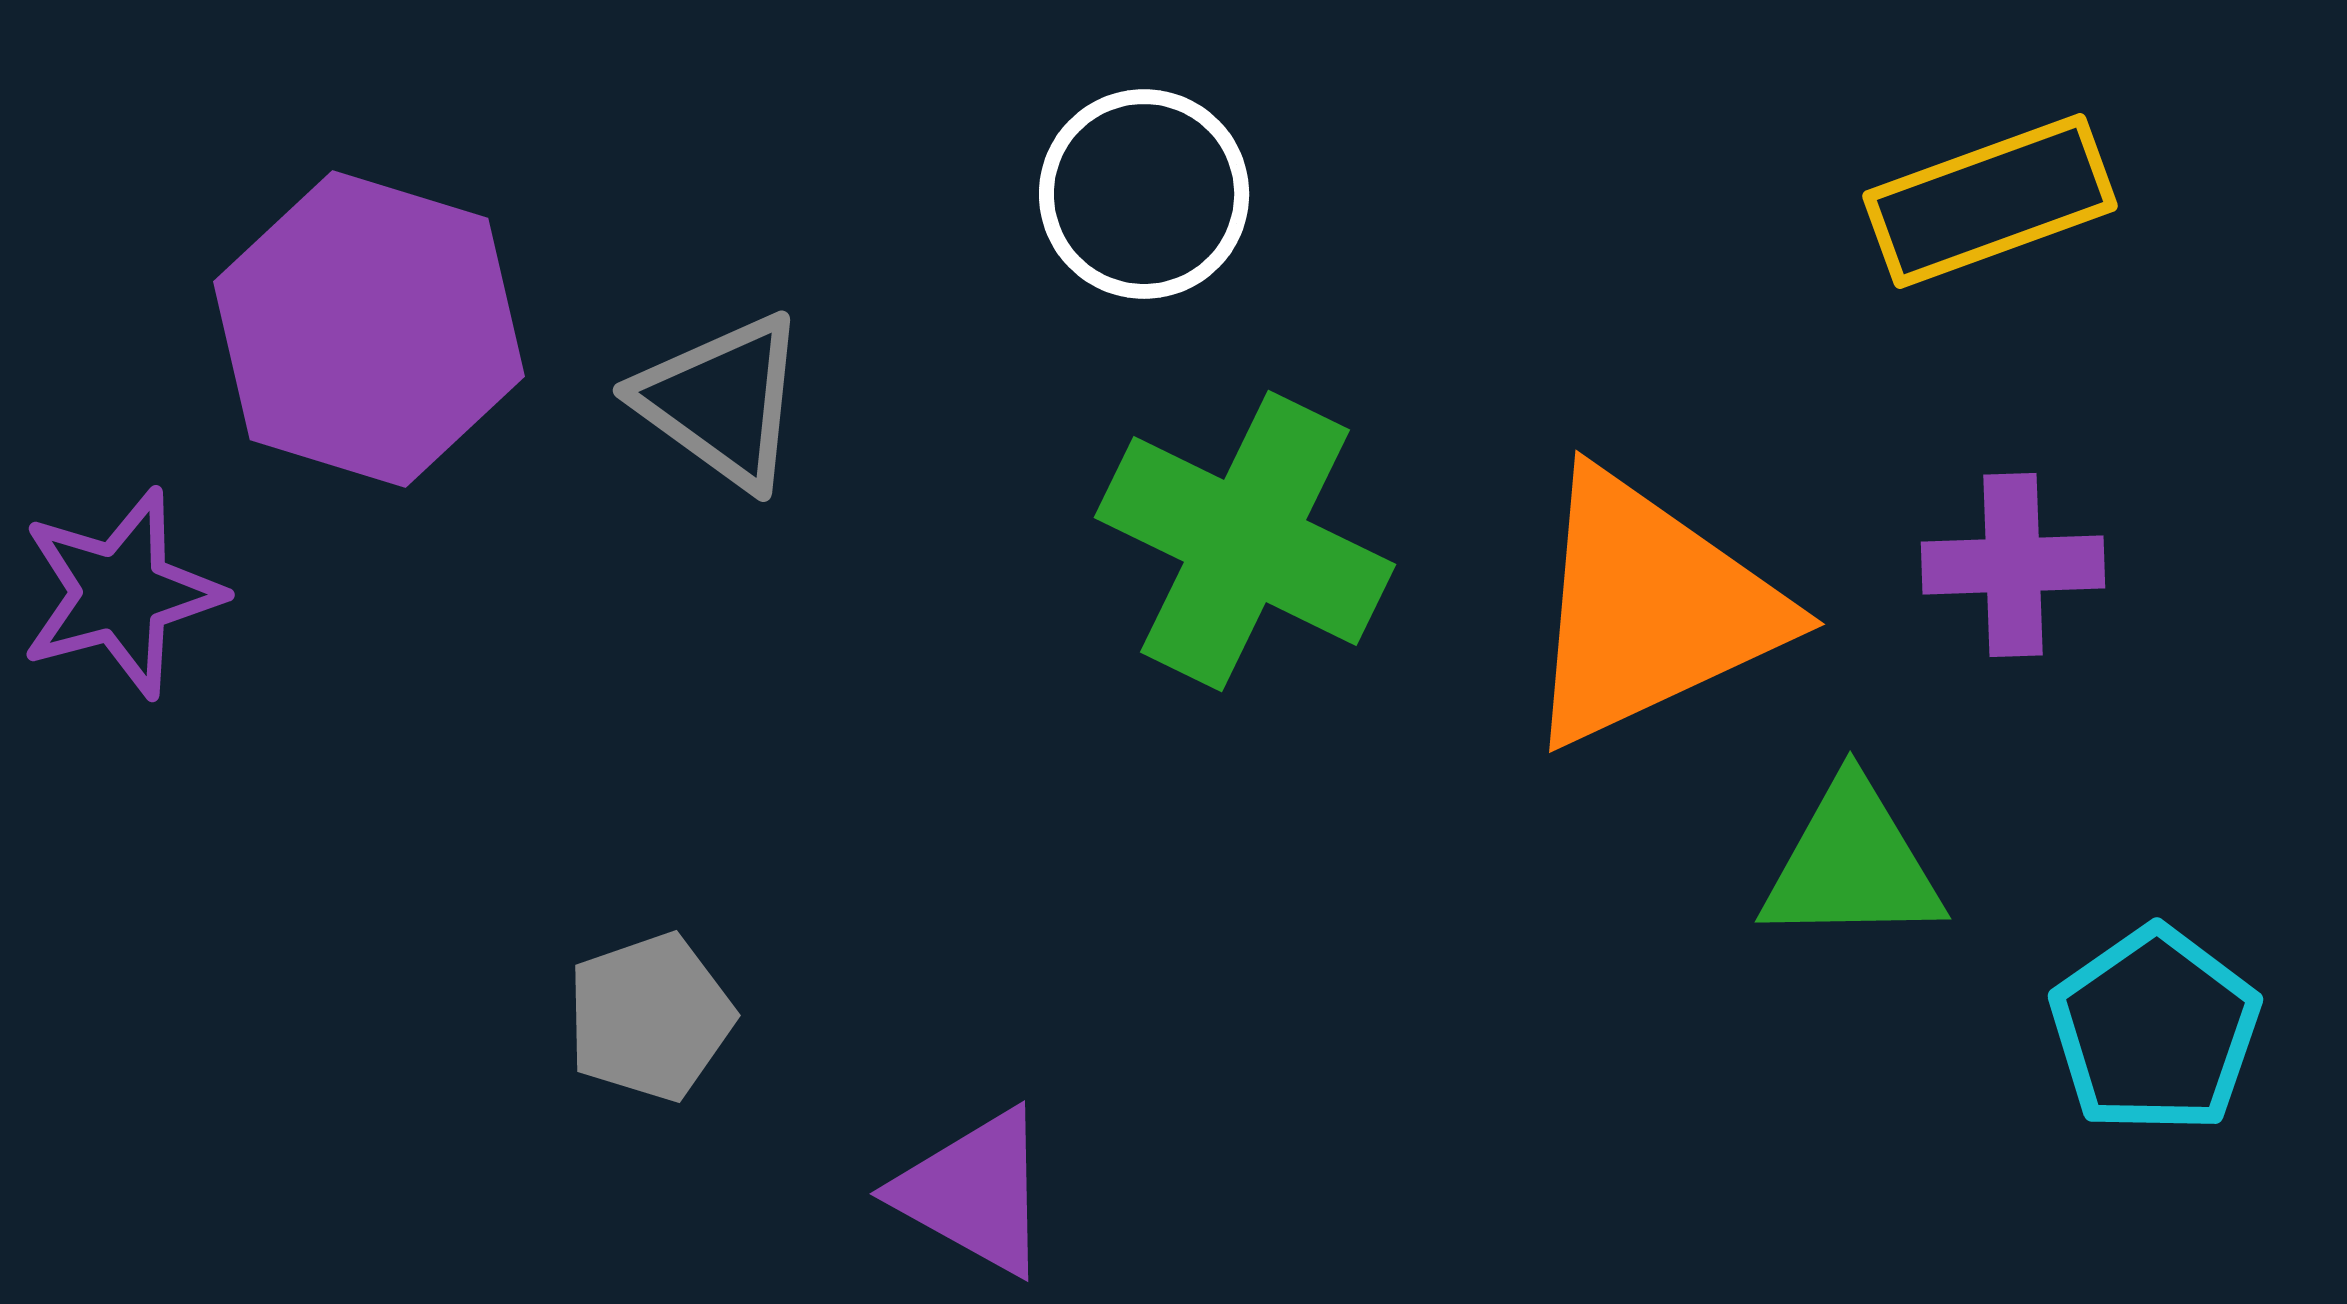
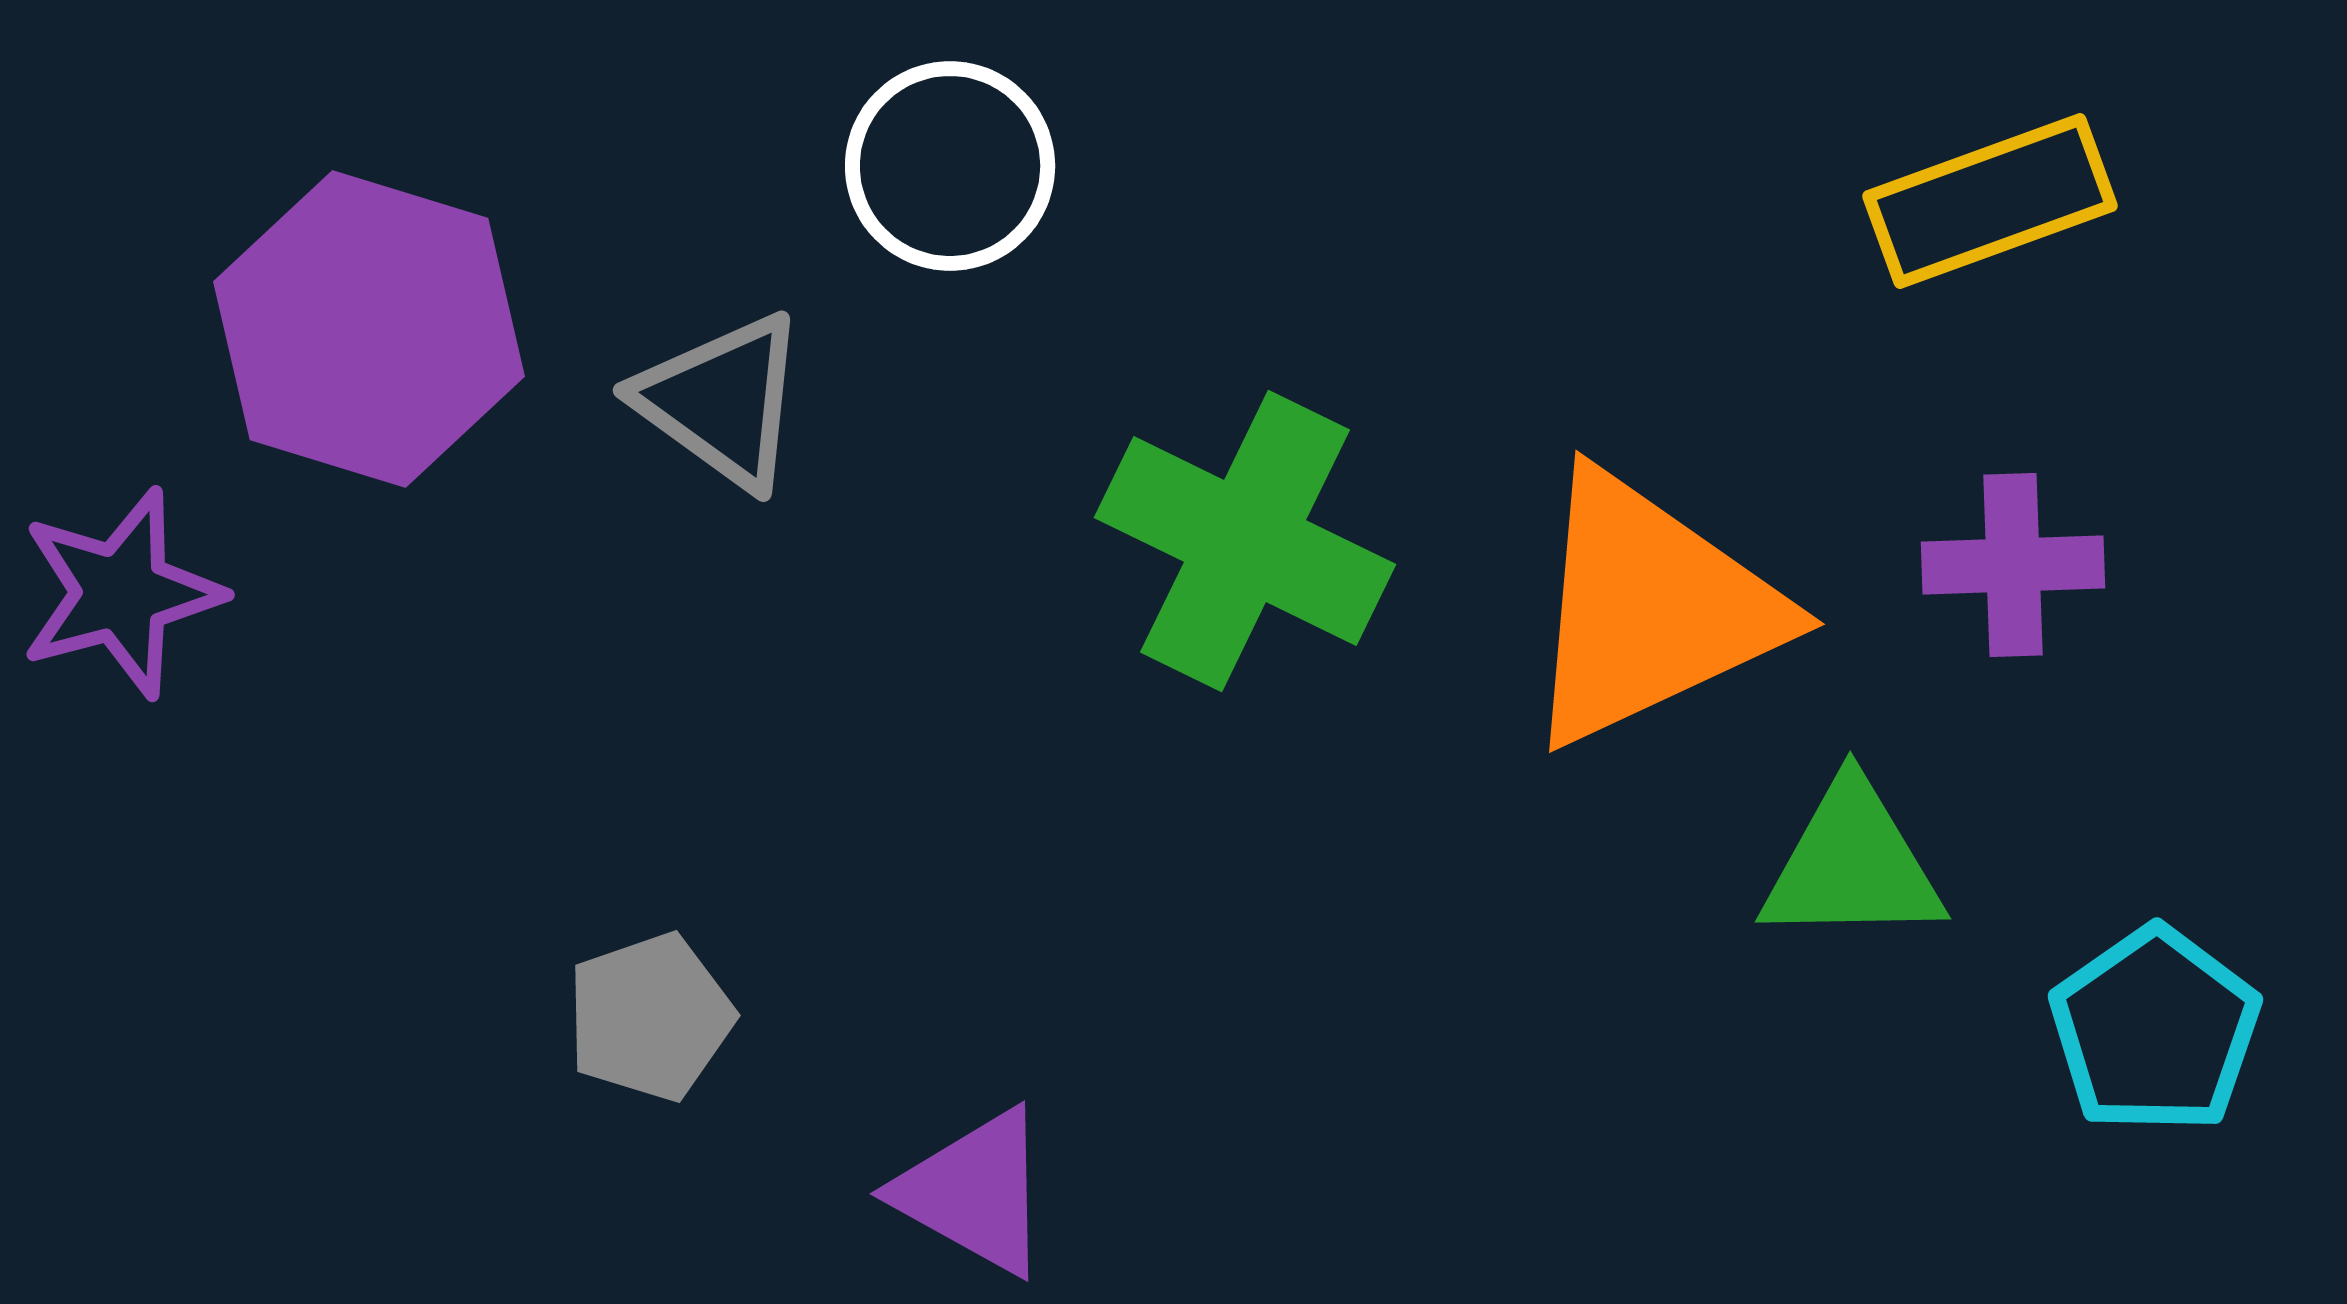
white circle: moved 194 px left, 28 px up
